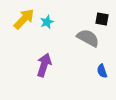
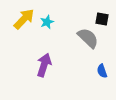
gray semicircle: rotated 15 degrees clockwise
